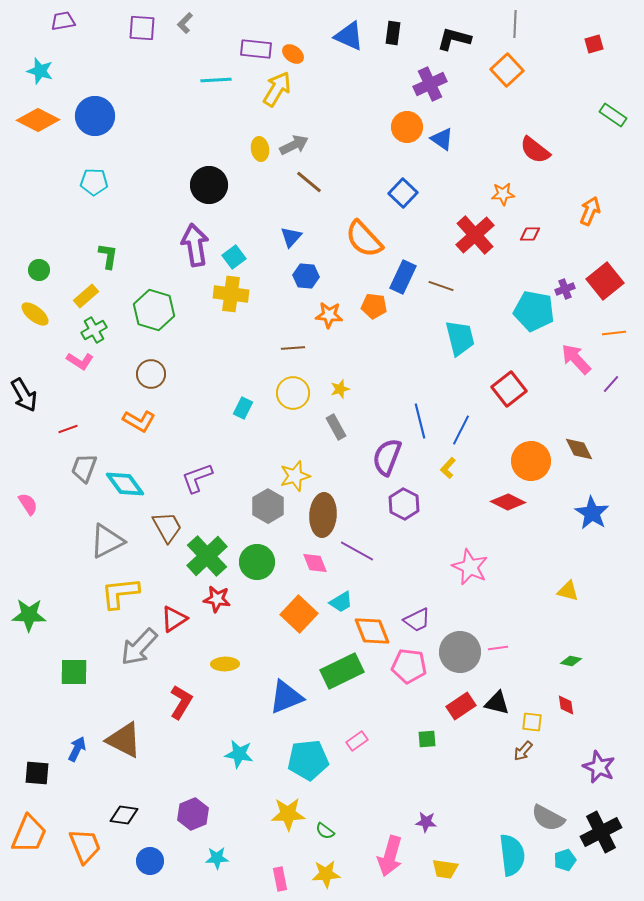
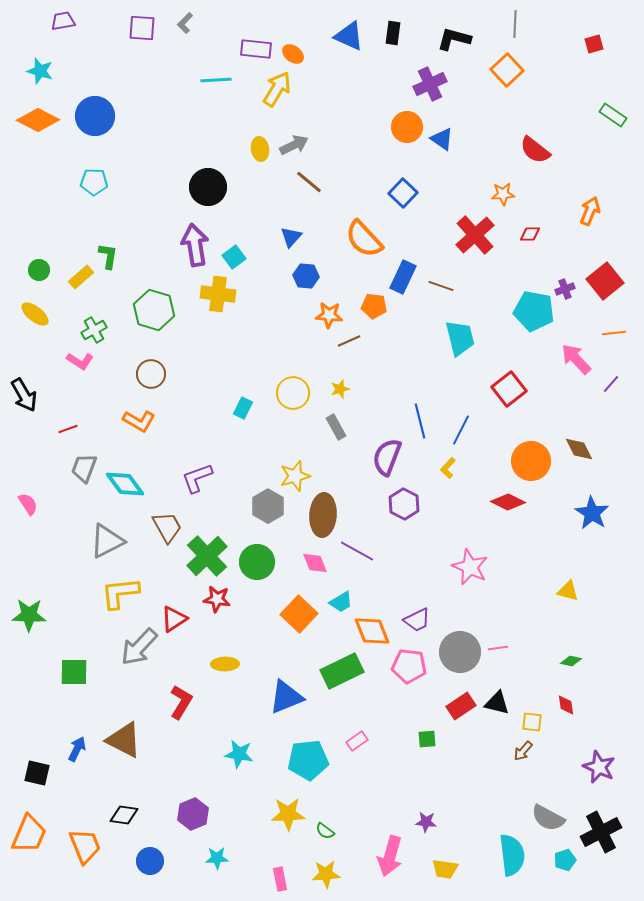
black circle at (209, 185): moved 1 px left, 2 px down
yellow cross at (231, 294): moved 13 px left
yellow rectangle at (86, 296): moved 5 px left, 19 px up
brown line at (293, 348): moved 56 px right, 7 px up; rotated 20 degrees counterclockwise
black square at (37, 773): rotated 8 degrees clockwise
